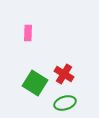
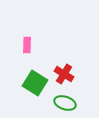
pink rectangle: moved 1 px left, 12 px down
green ellipse: rotated 35 degrees clockwise
